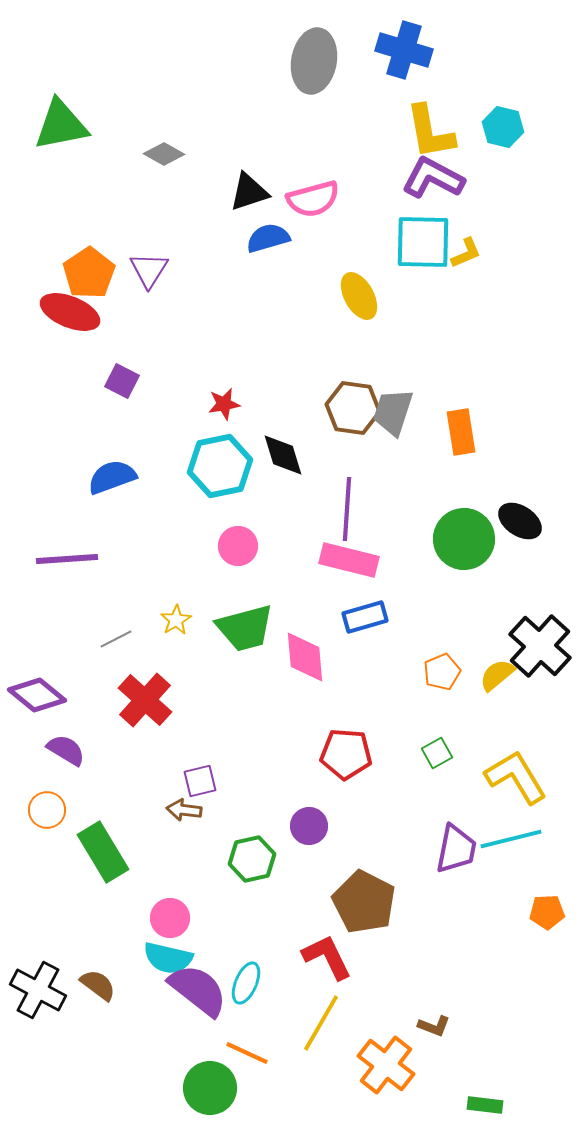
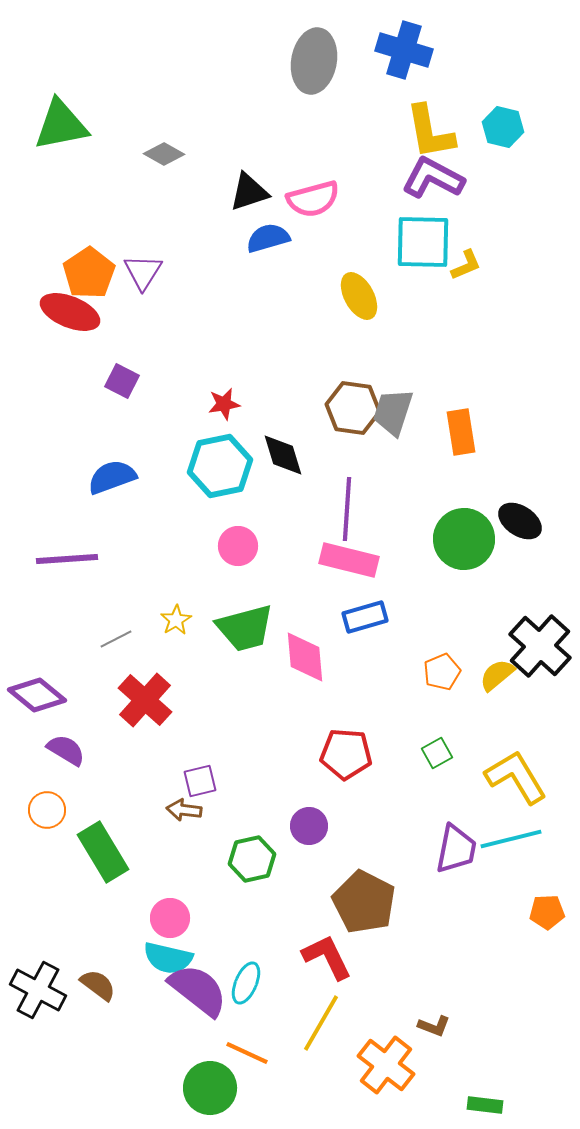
yellow L-shape at (466, 253): moved 12 px down
purple triangle at (149, 270): moved 6 px left, 2 px down
